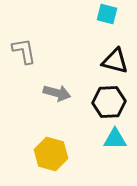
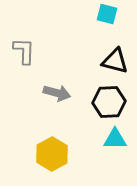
gray L-shape: rotated 12 degrees clockwise
yellow hexagon: moved 1 px right; rotated 16 degrees clockwise
